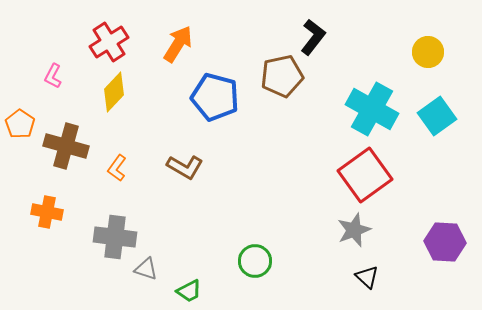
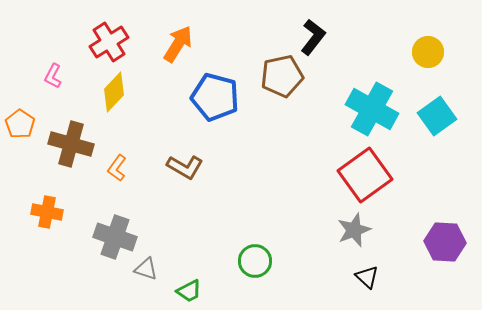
brown cross: moved 5 px right, 2 px up
gray cross: rotated 12 degrees clockwise
